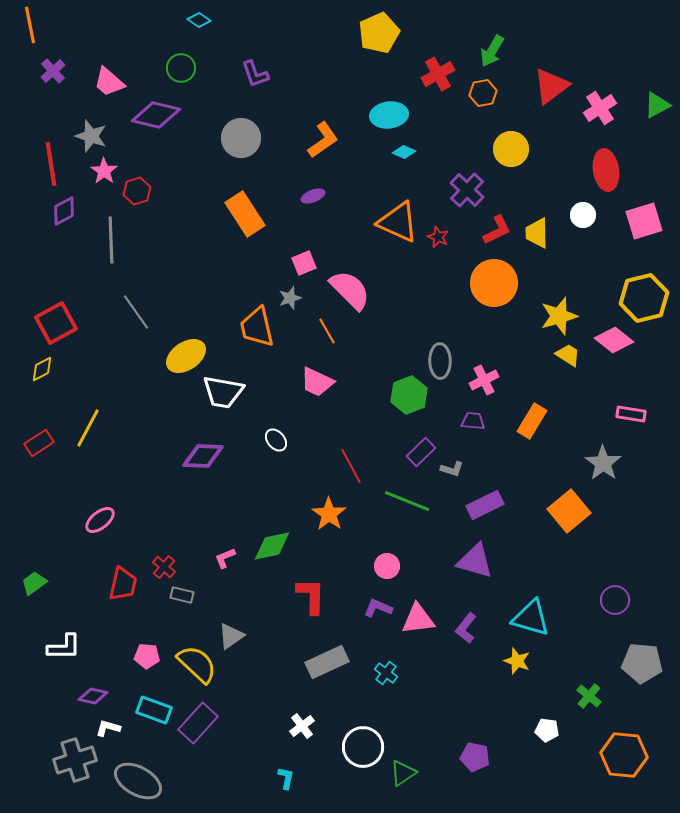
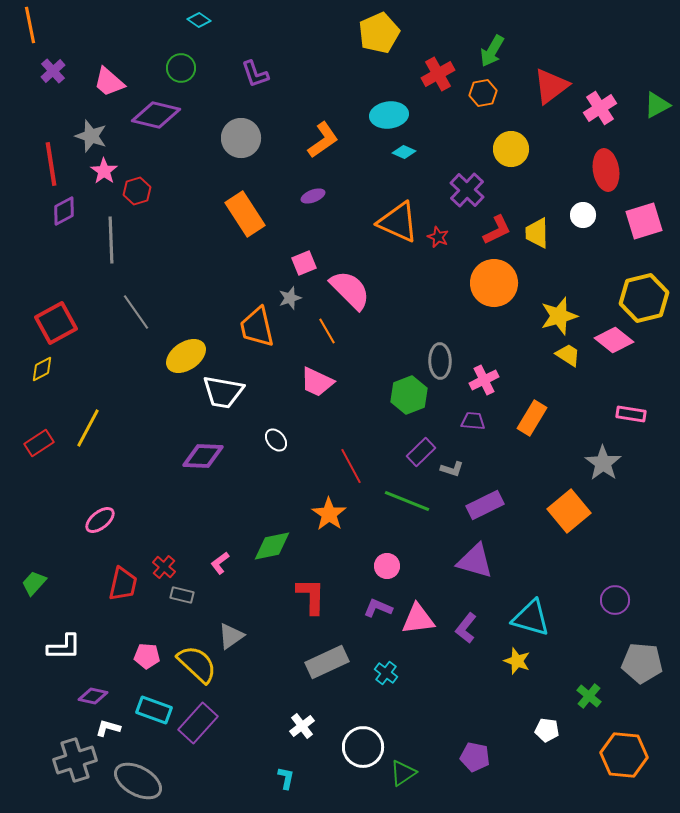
orange rectangle at (532, 421): moved 3 px up
pink L-shape at (225, 558): moved 5 px left, 5 px down; rotated 15 degrees counterclockwise
green trapezoid at (34, 583): rotated 12 degrees counterclockwise
